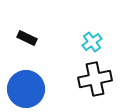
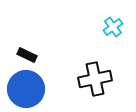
black rectangle: moved 17 px down
cyan cross: moved 21 px right, 15 px up
